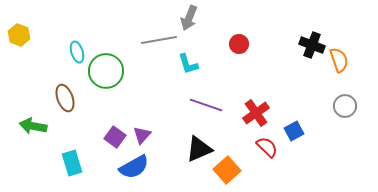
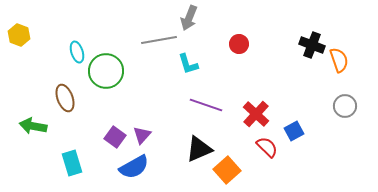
red cross: moved 1 px down; rotated 12 degrees counterclockwise
